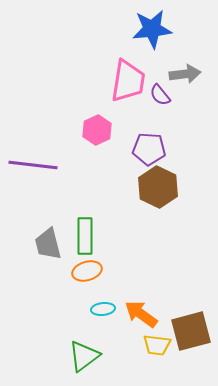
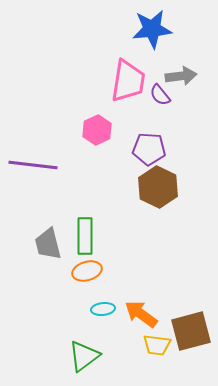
gray arrow: moved 4 px left, 2 px down
